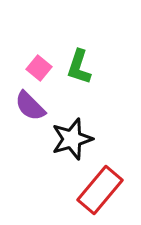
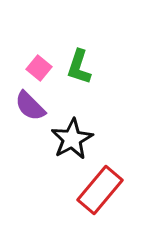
black star: rotated 12 degrees counterclockwise
